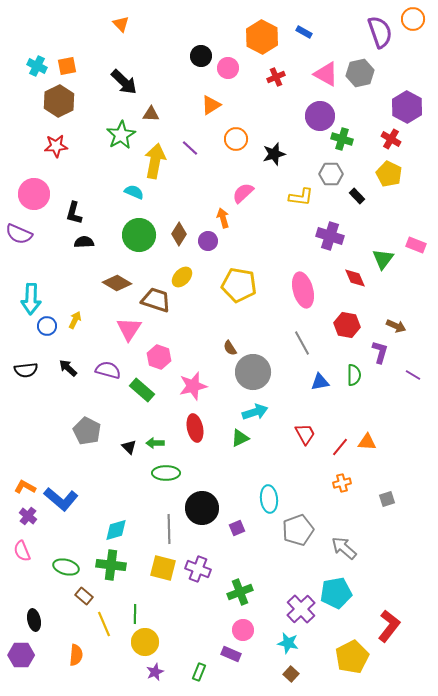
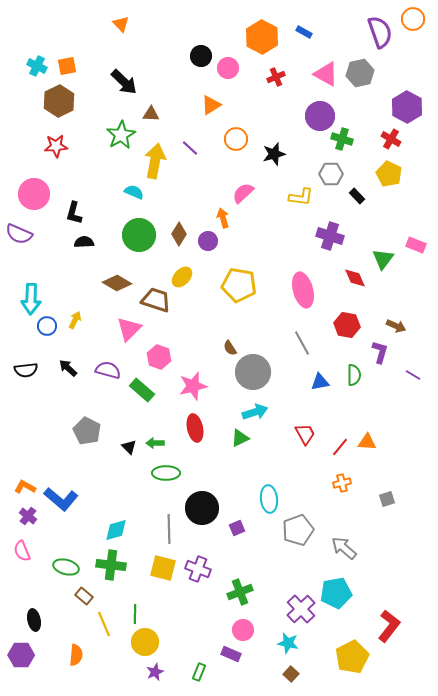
pink triangle at (129, 329): rotated 12 degrees clockwise
